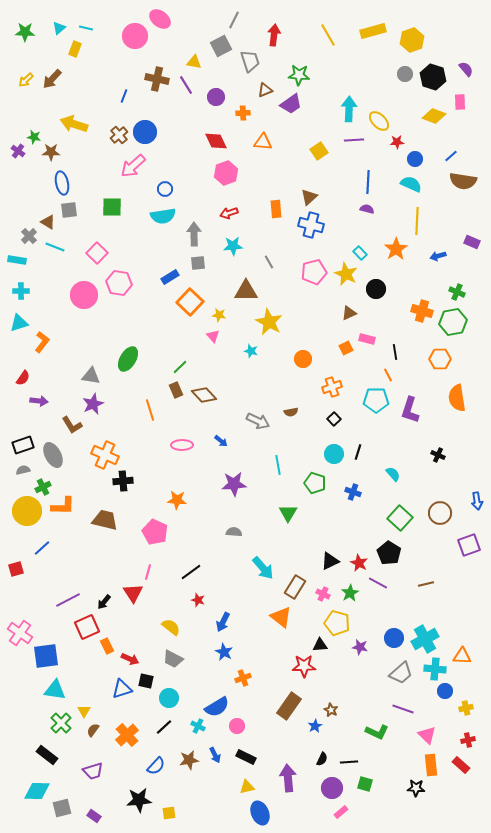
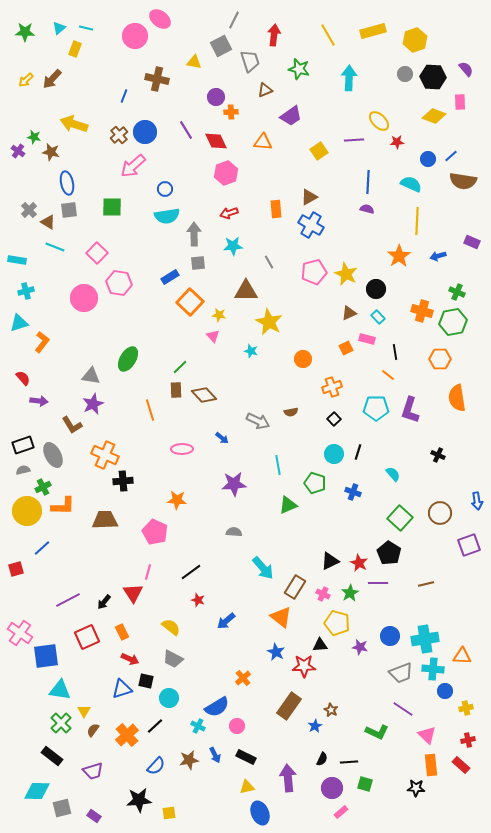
yellow hexagon at (412, 40): moved 3 px right
green star at (299, 75): moved 6 px up; rotated 10 degrees clockwise
black hexagon at (433, 77): rotated 15 degrees counterclockwise
purple line at (186, 85): moved 45 px down
purple trapezoid at (291, 104): moved 12 px down
cyan arrow at (349, 109): moved 31 px up
orange cross at (243, 113): moved 12 px left, 1 px up
brown star at (51, 152): rotated 12 degrees clockwise
blue circle at (415, 159): moved 13 px right
blue ellipse at (62, 183): moved 5 px right
brown triangle at (309, 197): rotated 12 degrees clockwise
cyan semicircle at (163, 216): moved 4 px right
blue cross at (311, 225): rotated 15 degrees clockwise
gray cross at (29, 236): moved 26 px up
orange star at (396, 249): moved 3 px right, 7 px down
cyan rectangle at (360, 253): moved 18 px right, 64 px down
cyan cross at (21, 291): moved 5 px right; rotated 14 degrees counterclockwise
pink circle at (84, 295): moved 3 px down
orange line at (388, 375): rotated 24 degrees counterclockwise
red semicircle at (23, 378): rotated 77 degrees counterclockwise
brown rectangle at (176, 390): rotated 21 degrees clockwise
cyan pentagon at (376, 400): moved 8 px down
blue arrow at (221, 441): moved 1 px right, 3 px up
pink ellipse at (182, 445): moved 4 px down
green triangle at (288, 513): moved 8 px up; rotated 36 degrees clockwise
brown trapezoid at (105, 520): rotated 16 degrees counterclockwise
purple line at (378, 583): rotated 30 degrees counterclockwise
blue arrow at (223, 622): moved 3 px right, 1 px up; rotated 24 degrees clockwise
red square at (87, 627): moved 10 px down
blue circle at (394, 638): moved 4 px left, 2 px up
cyan cross at (425, 639): rotated 20 degrees clockwise
orange rectangle at (107, 646): moved 15 px right, 14 px up
blue star at (224, 652): moved 52 px right
cyan cross at (435, 669): moved 2 px left
gray trapezoid at (401, 673): rotated 20 degrees clockwise
orange cross at (243, 678): rotated 21 degrees counterclockwise
cyan triangle at (55, 690): moved 5 px right
purple line at (403, 709): rotated 15 degrees clockwise
black line at (164, 727): moved 9 px left, 1 px up
black rectangle at (47, 755): moved 5 px right, 1 px down
